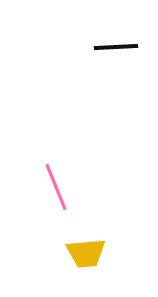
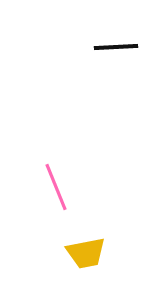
yellow trapezoid: rotated 6 degrees counterclockwise
